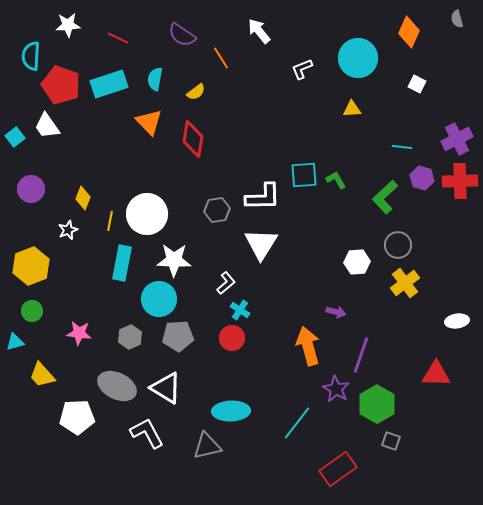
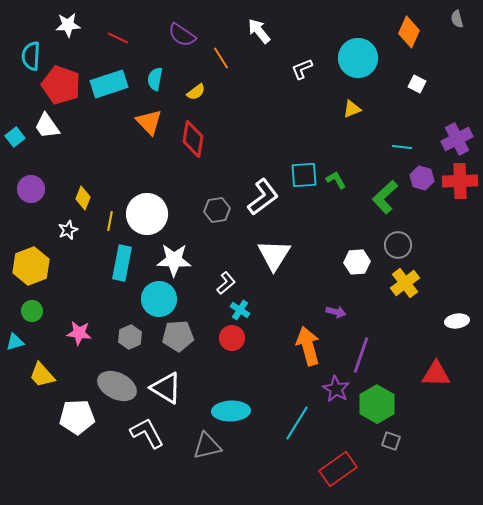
yellow triangle at (352, 109): rotated 18 degrees counterclockwise
white L-shape at (263, 197): rotated 36 degrees counterclockwise
white triangle at (261, 244): moved 13 px right, 11 px down
cyan line at (297, 423): rotated 6 degrees counterclockwise
